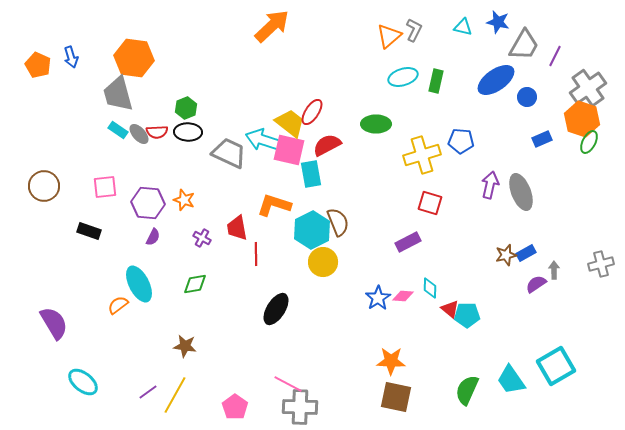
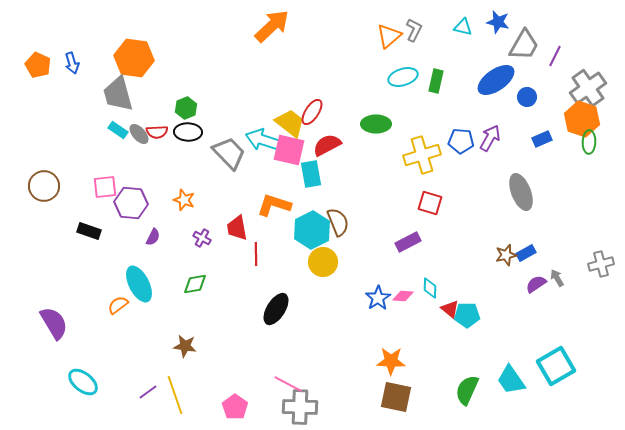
blue arrow at (71, 57): moved 1 px right, 6 px down
green ellipse at (589, 142): rotated 25 degrees counterclockwise
gray trapezoid at (229, 153): rotated 21 degrees clockwise
purple arrow at (490, 185): moved 47 px up; rotated 16 degrees clockwise
purple hexagon at (148, 203): moved 17 px left
gray arrow at (554, 270): moved 3 px right, 8 px down; rotated 30 degrees counterclockwise
yellow line at (175, 395): rotated 48 degrees counterclockwise
